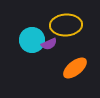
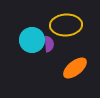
purple semicircle: rotated 70 degrees counterclockwise
